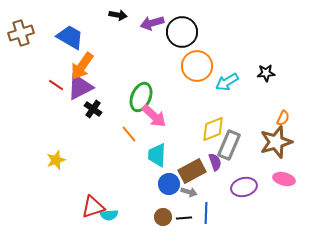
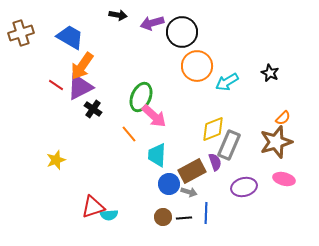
black star: moved 4 px right; rotated 30 degrees clockwise
orange semicircle: rotated 21 degrees clockwise
